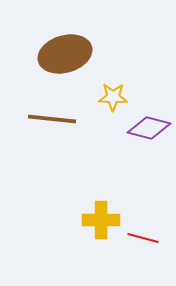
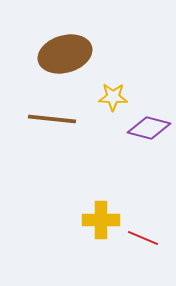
red line: rotated 8 degrees clockwise
